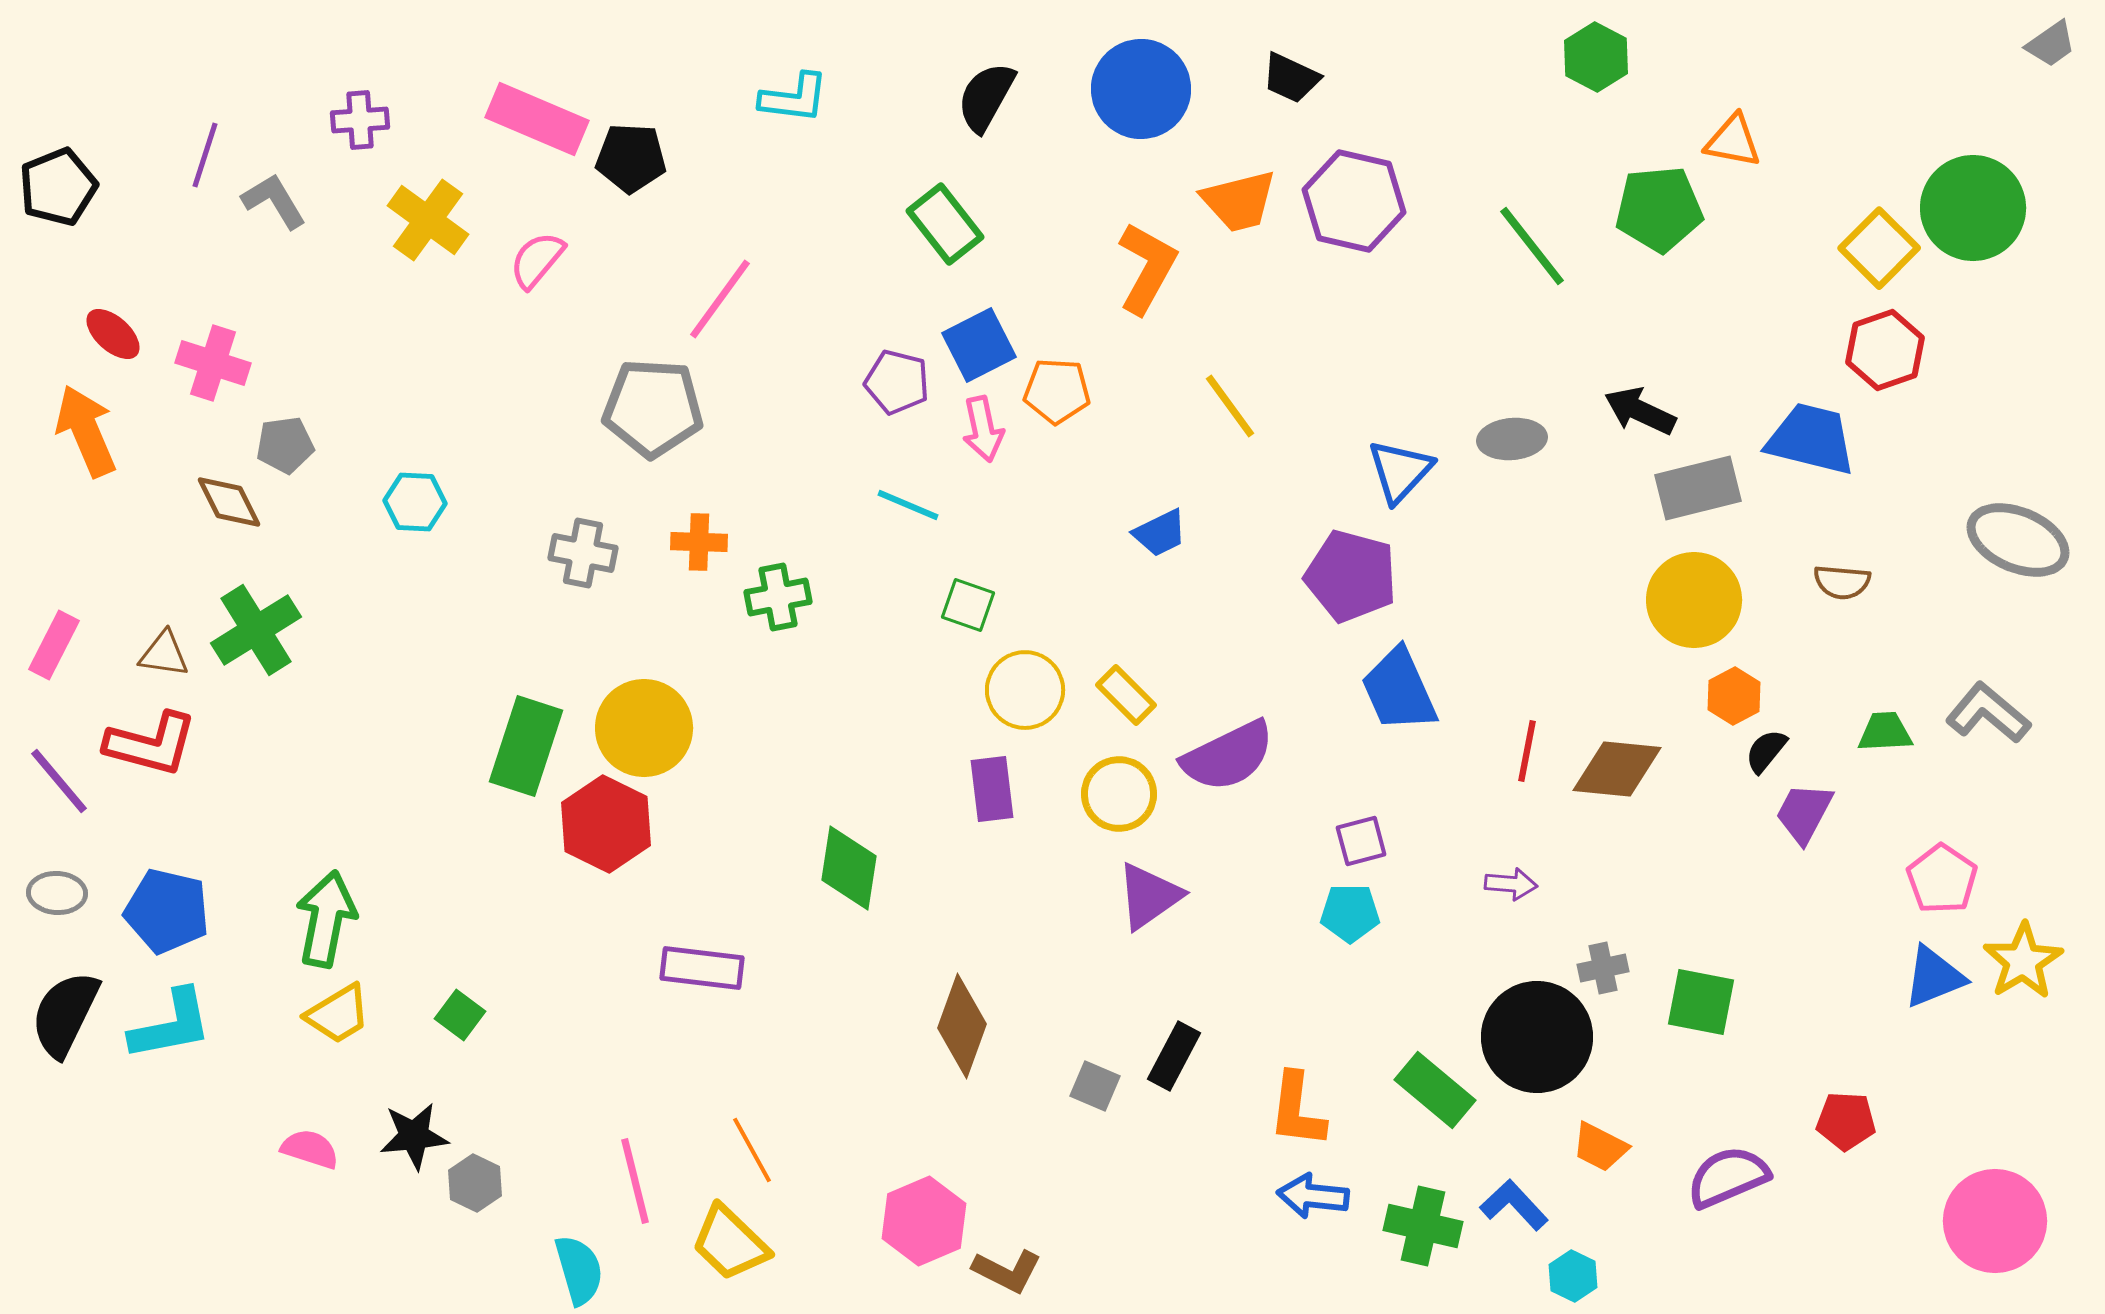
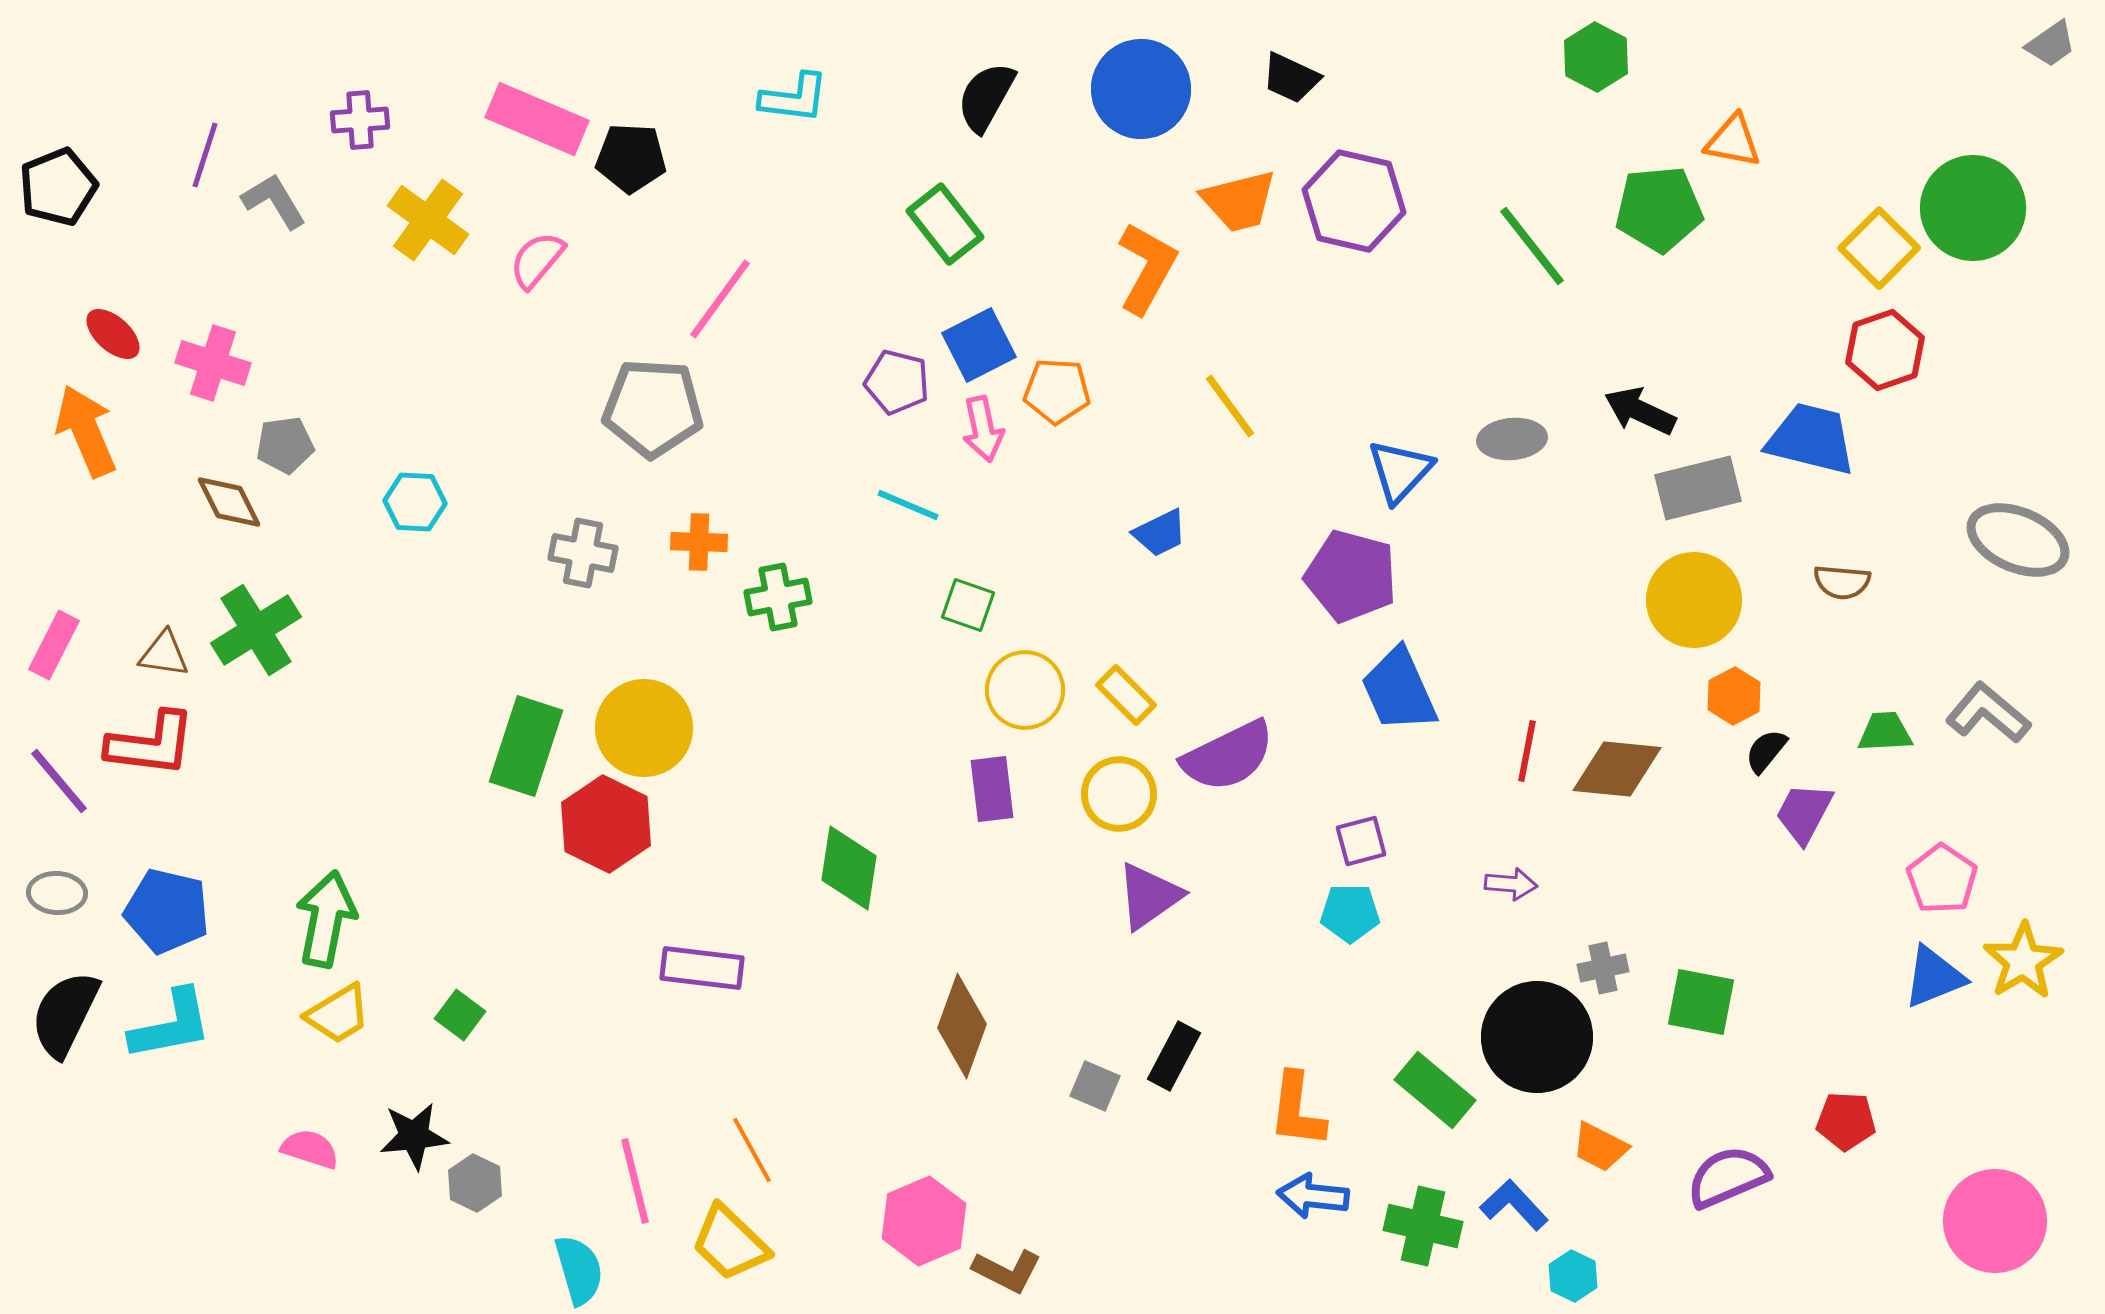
red L-shape at (151, 744): rotated 8 degrees counterclockwise
